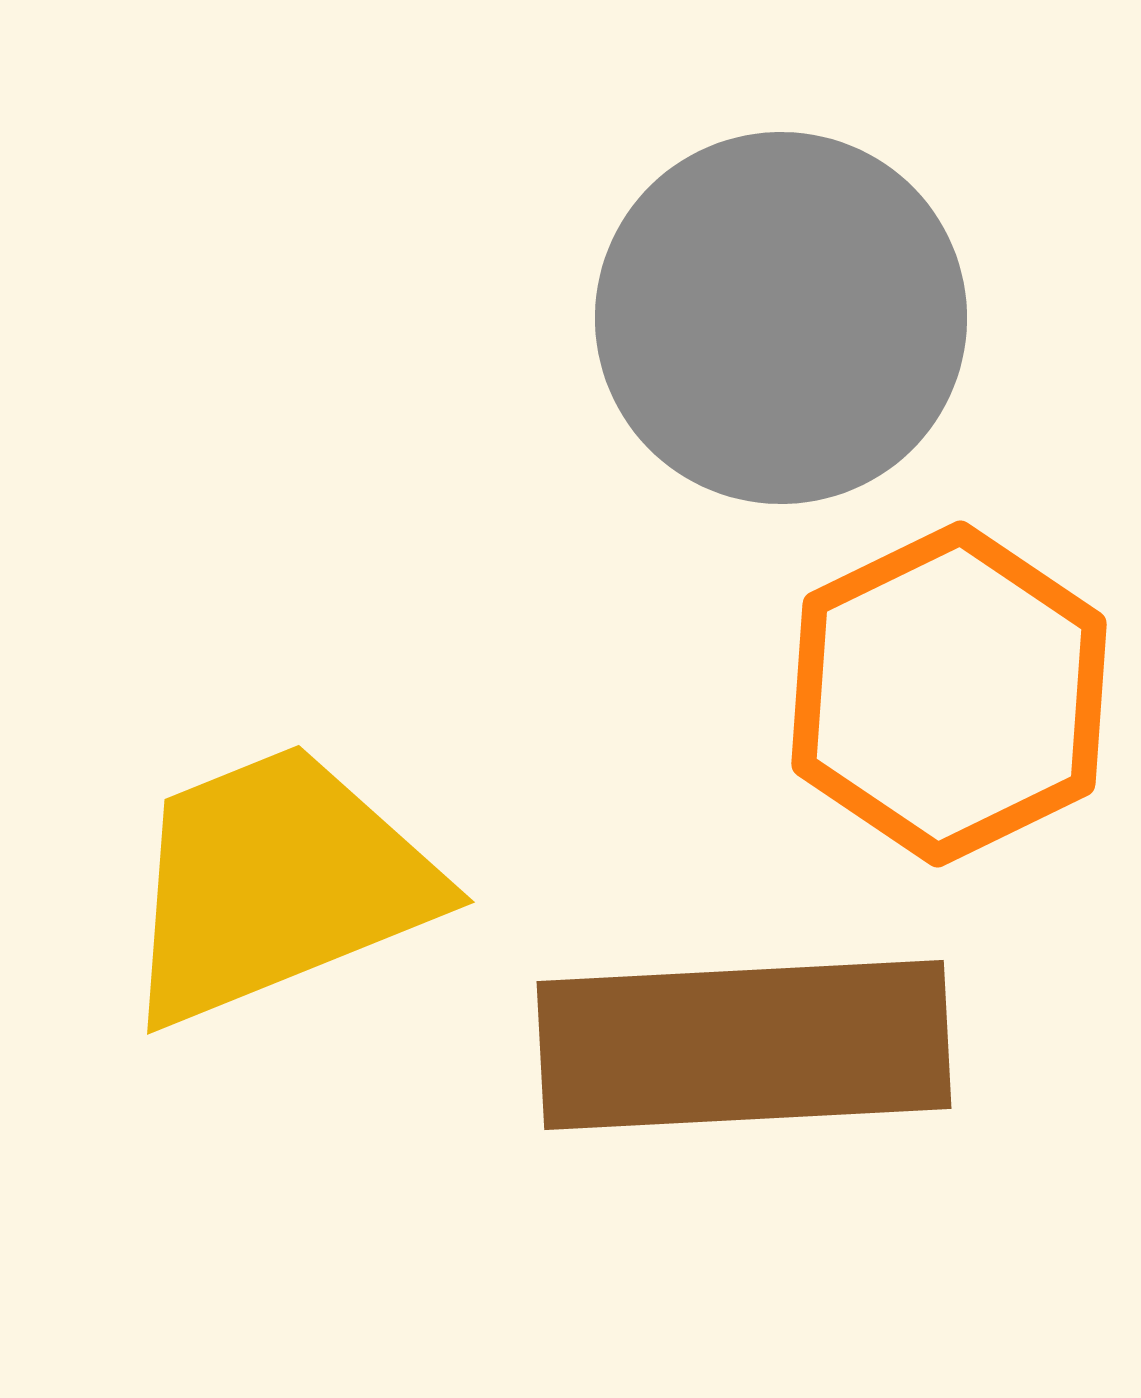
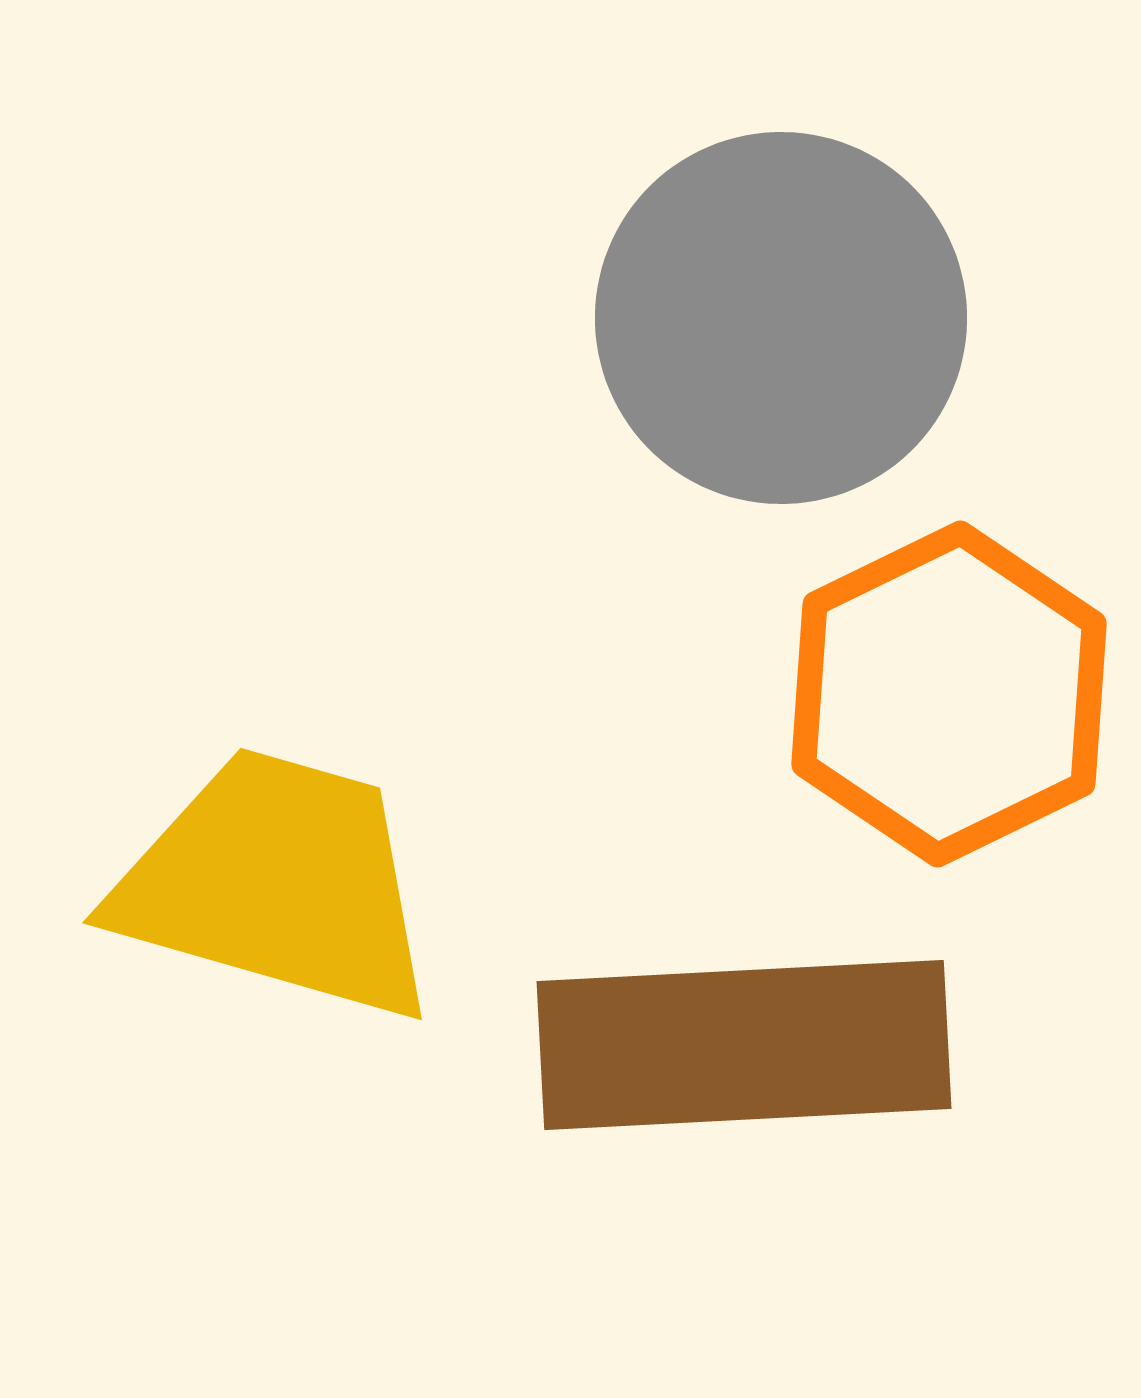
yellow trapezoid: rotated 38 degrees clockwise
